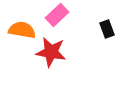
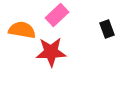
red star: rotated 12 degrees counterclockwise
